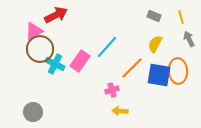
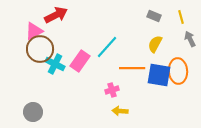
gray arrow: moved 1 px right
orange line: rotated 45 degrees clockwise
